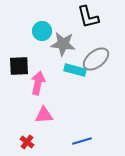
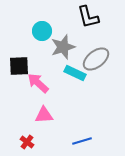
gray star: moved 3 px down; rotated 25 degrees counterclockwise
cyan rectangle: moved 3 px down; rotated 10 degrees clockwise
pink arrow: rotated 60 degrees counterclockwise
